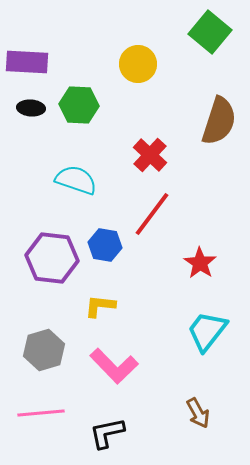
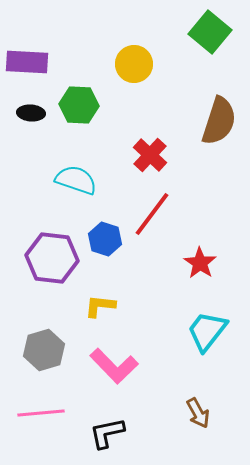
yellow circle: moved 4 px left
black ellipse: moved 5 px down
blue hexagon: moved 6 px up; rotated 8 degrees clockwise
